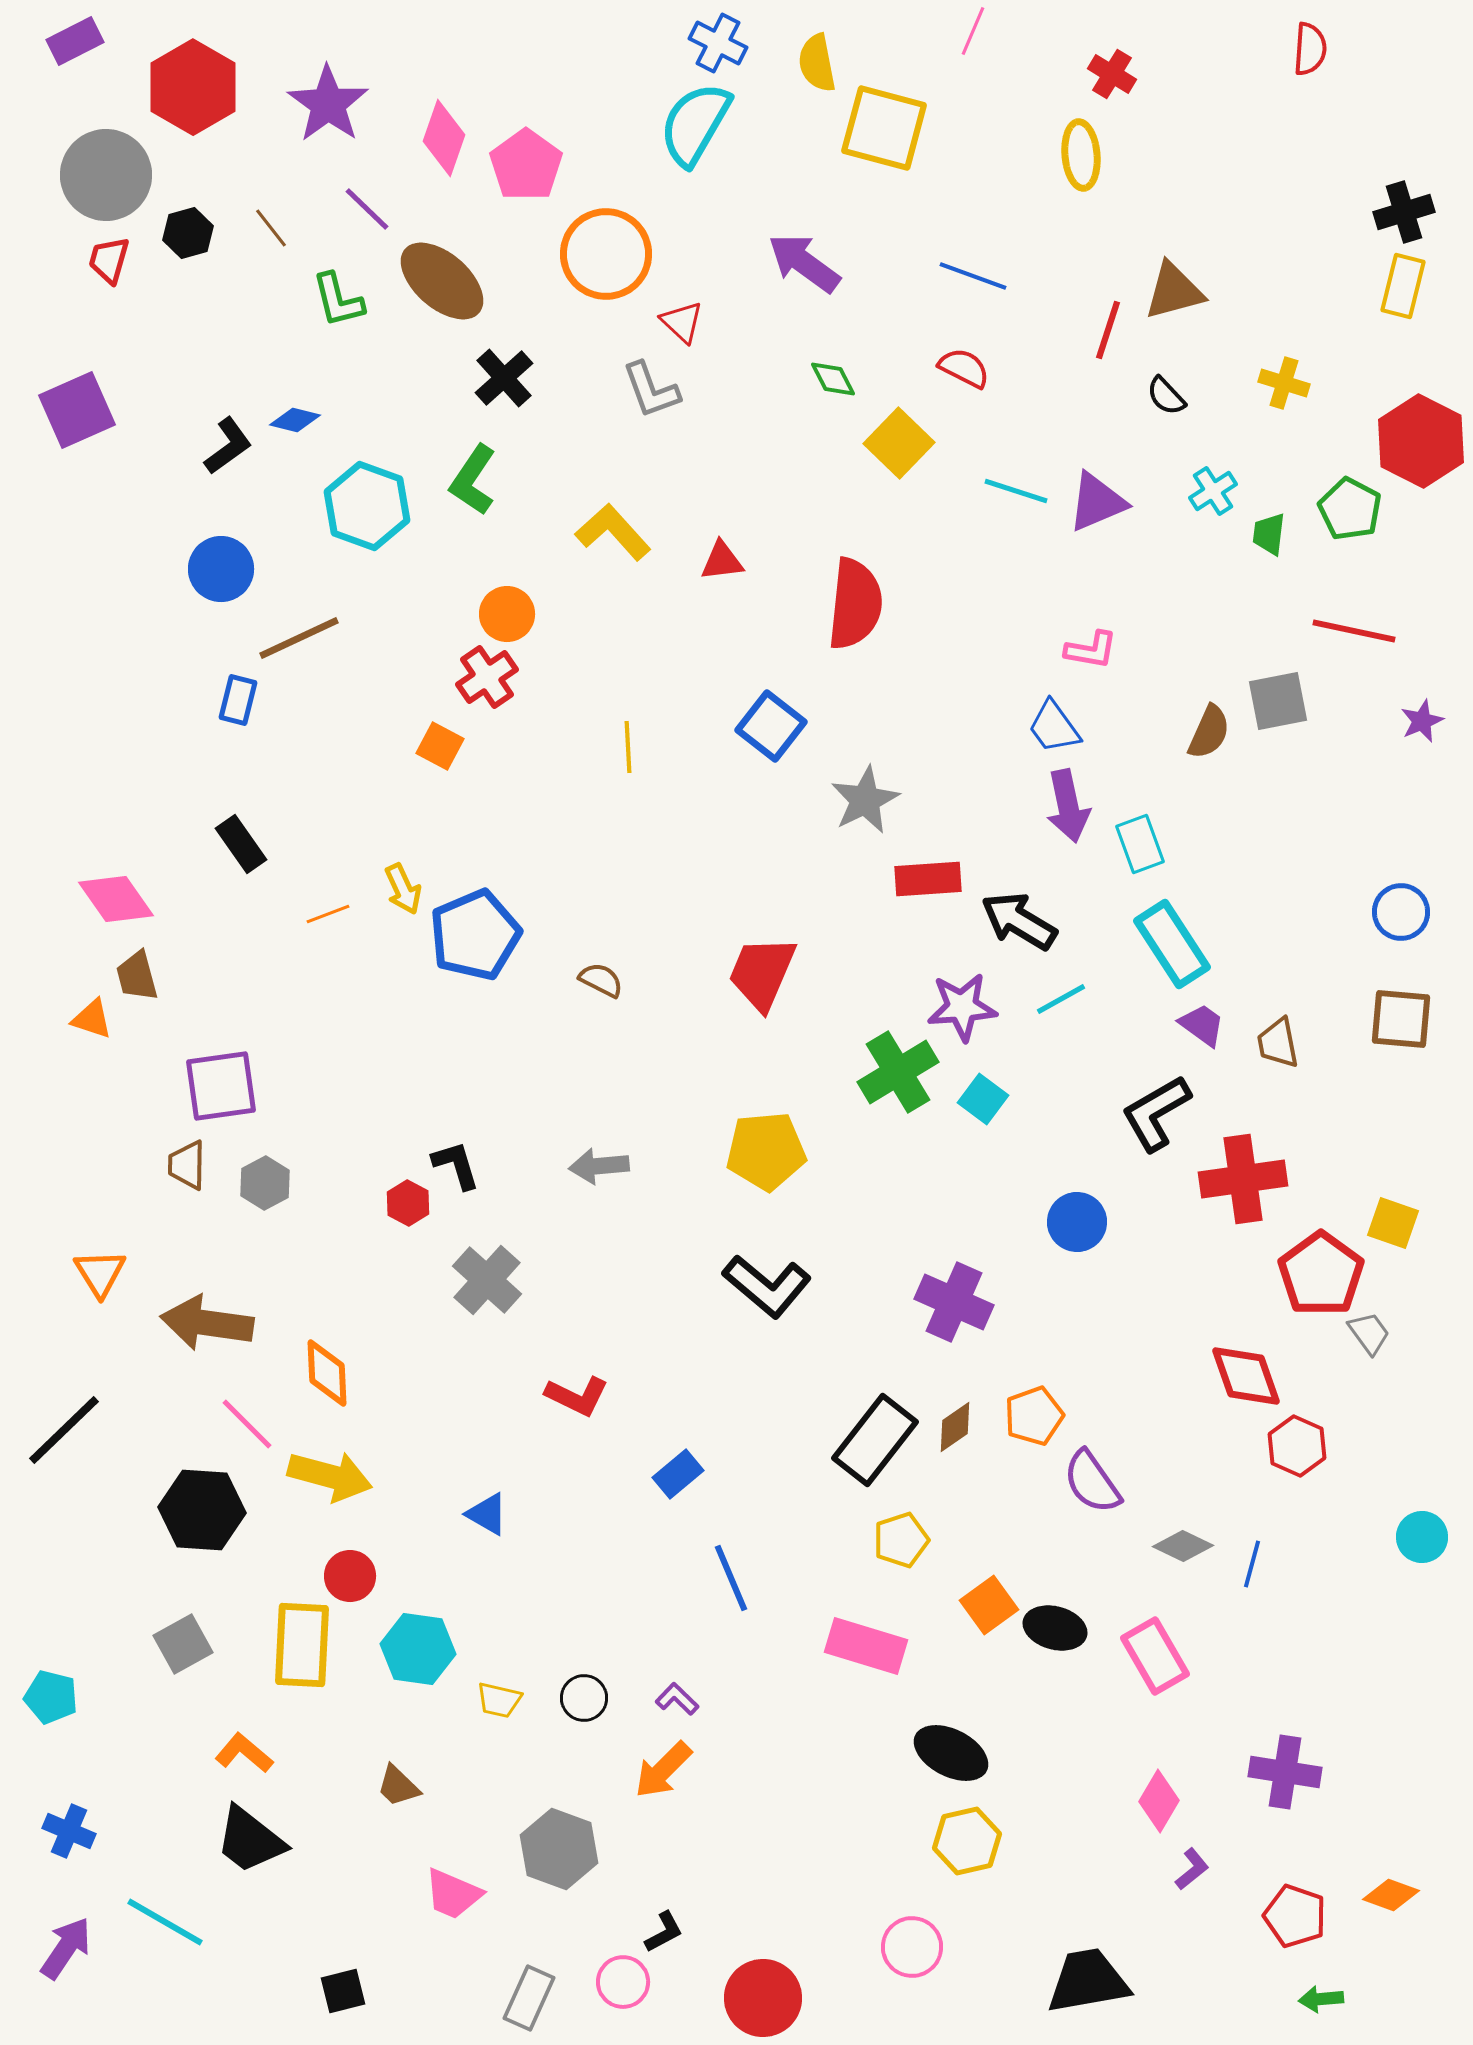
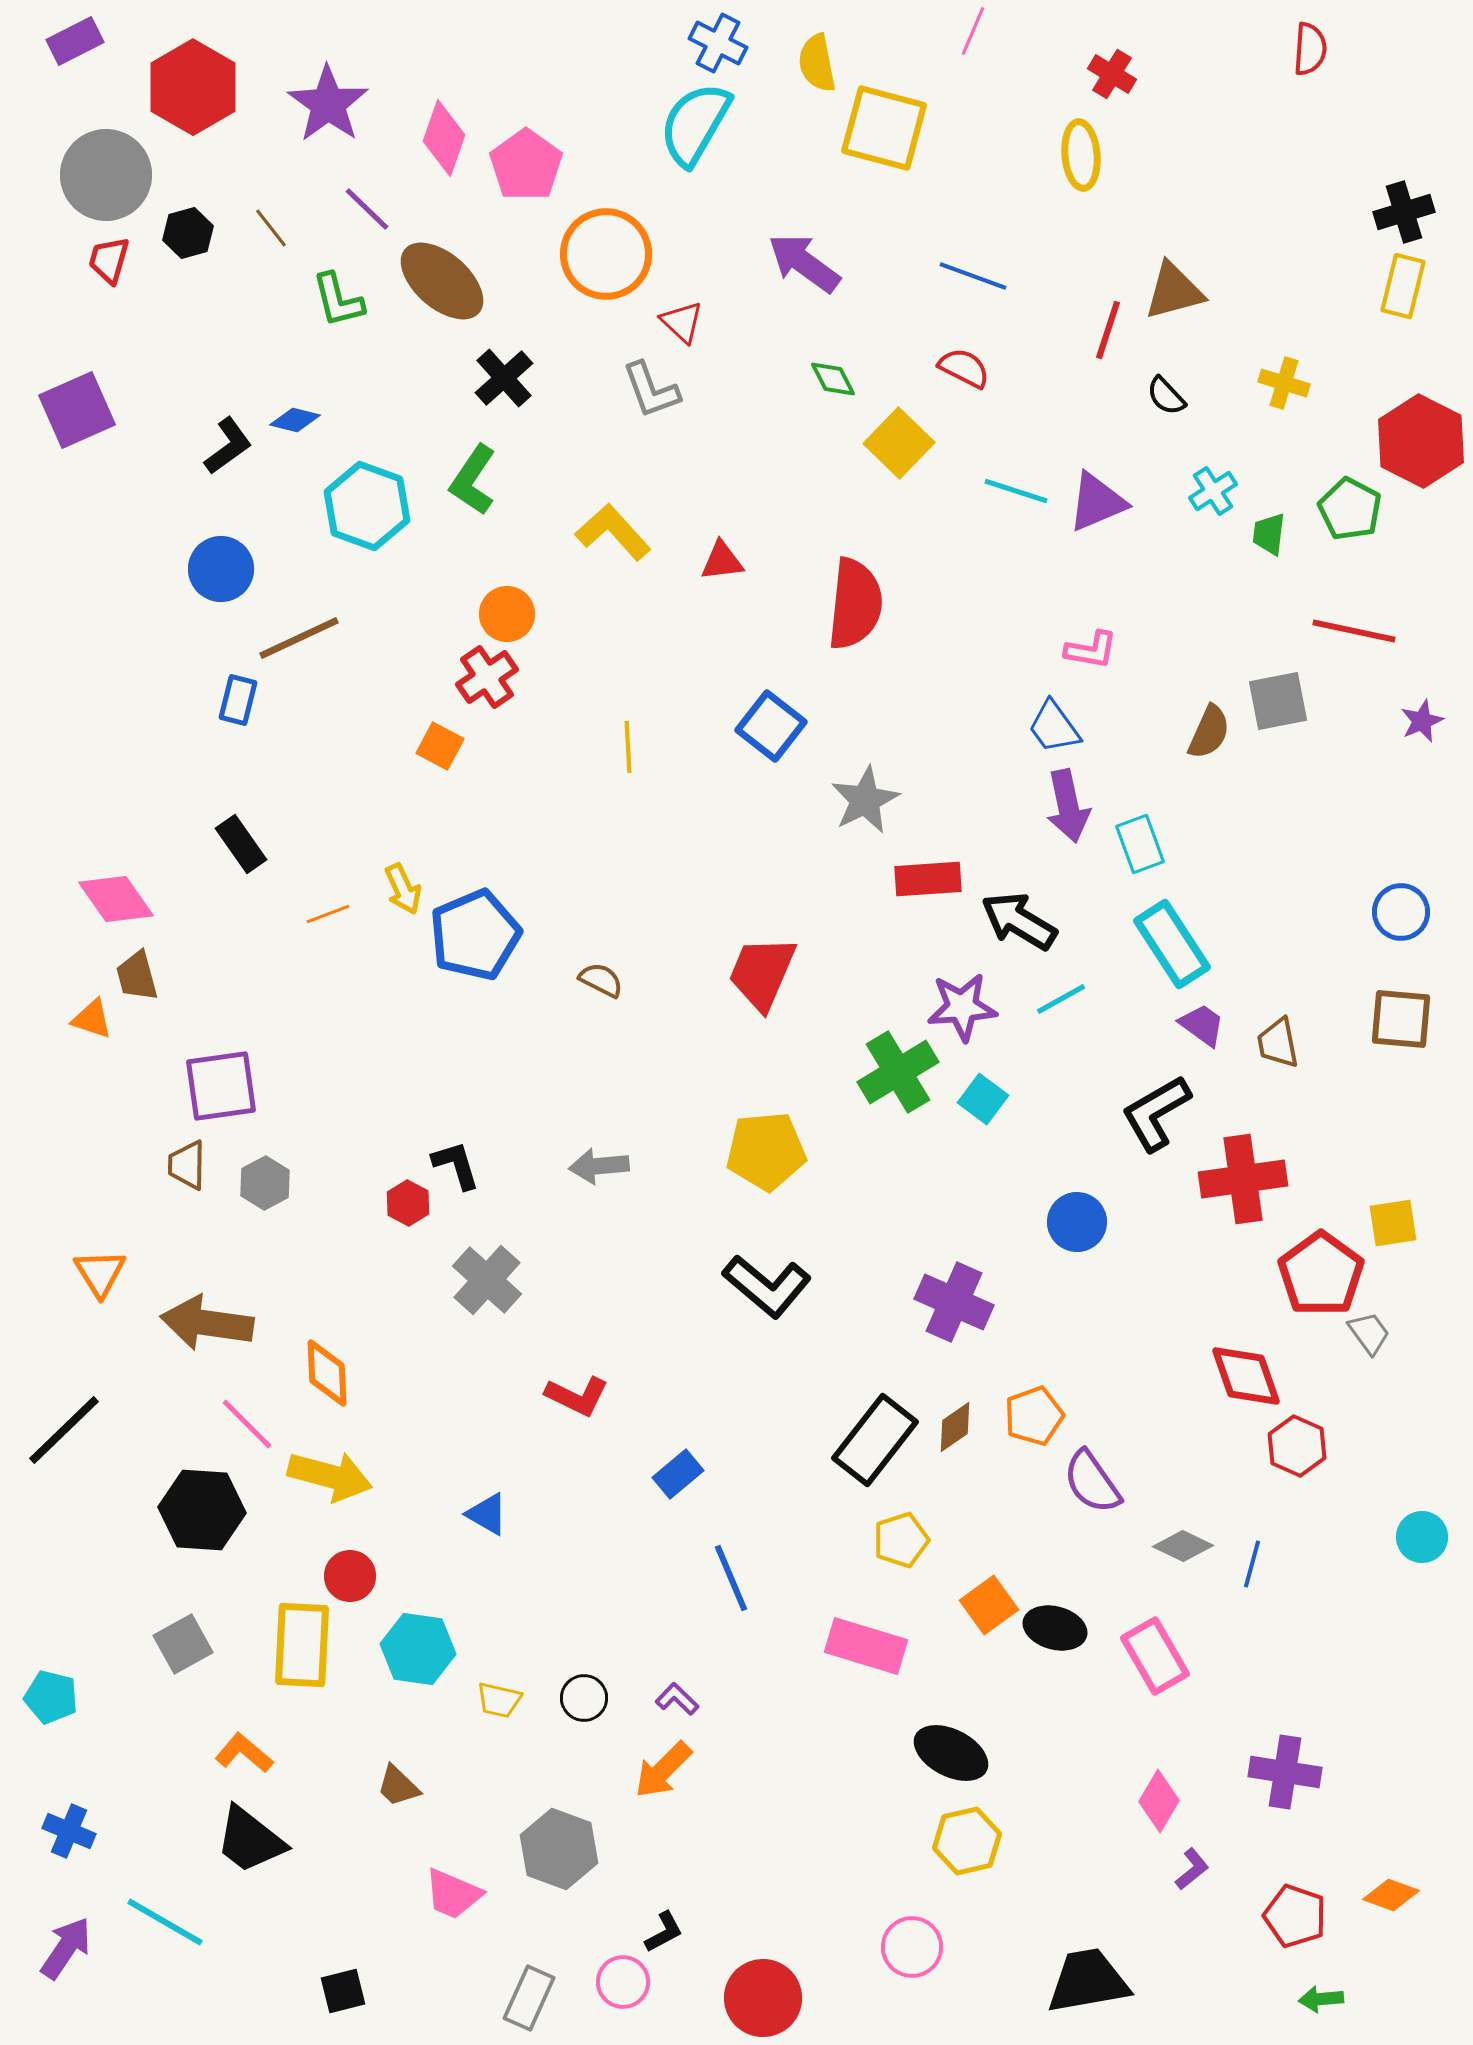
yellow square at (1393, 1223): rotated 28 degrees counterclockwise
